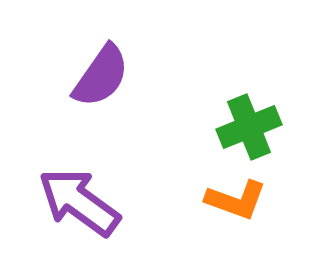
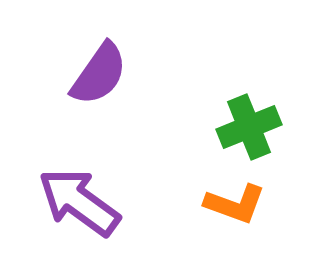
purple semicircle: moved 2 px left, 2 px up
orange L-shape: moved 1 px left, 4 px down
